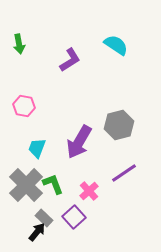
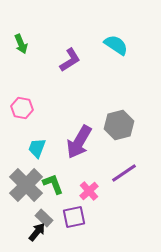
green arrow: moved 2 px right; rotated 12 degrees counterclockwise
pink hexagon: moved 2 px left, 2 px down
purple square: rotated 30 degrees clockwise
